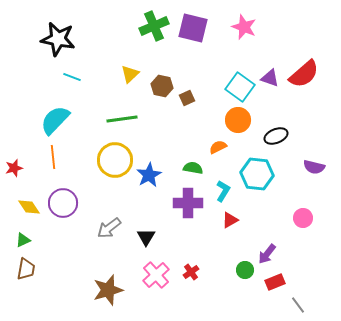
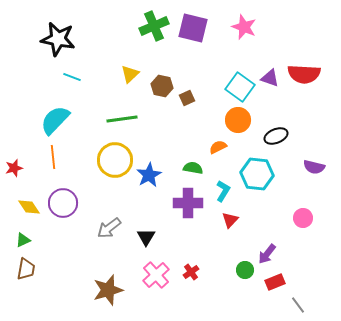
red semicircle: rotated 44 degrees clockwise
red triangle: rotated 18 degrees counterclockwise
